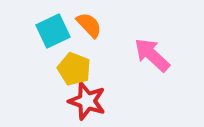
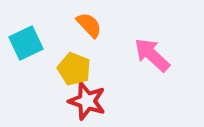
cyan square: moved 27 px left, 12 px down
